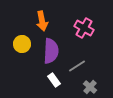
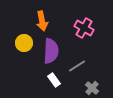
yellow circle: moved 2 px right, 1 px up
gray cross: moved 2 px right, 1 px down
